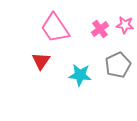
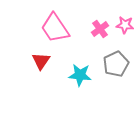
gray pentagon: moved 2 px left, 1 px up
